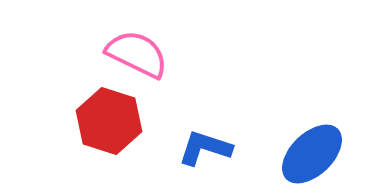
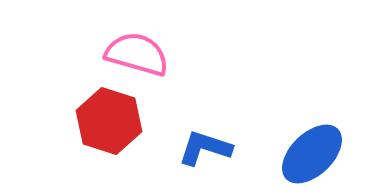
pink semicircle: rotated 10 degrees counterclockwise
